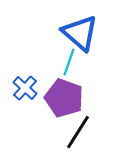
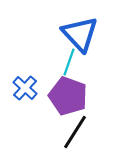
blue triangle: moved 1 px down; rotated 6 degrees clockwise
purple pentagon: moved 4 px right, 2 px up
black line: moved 3 px left
